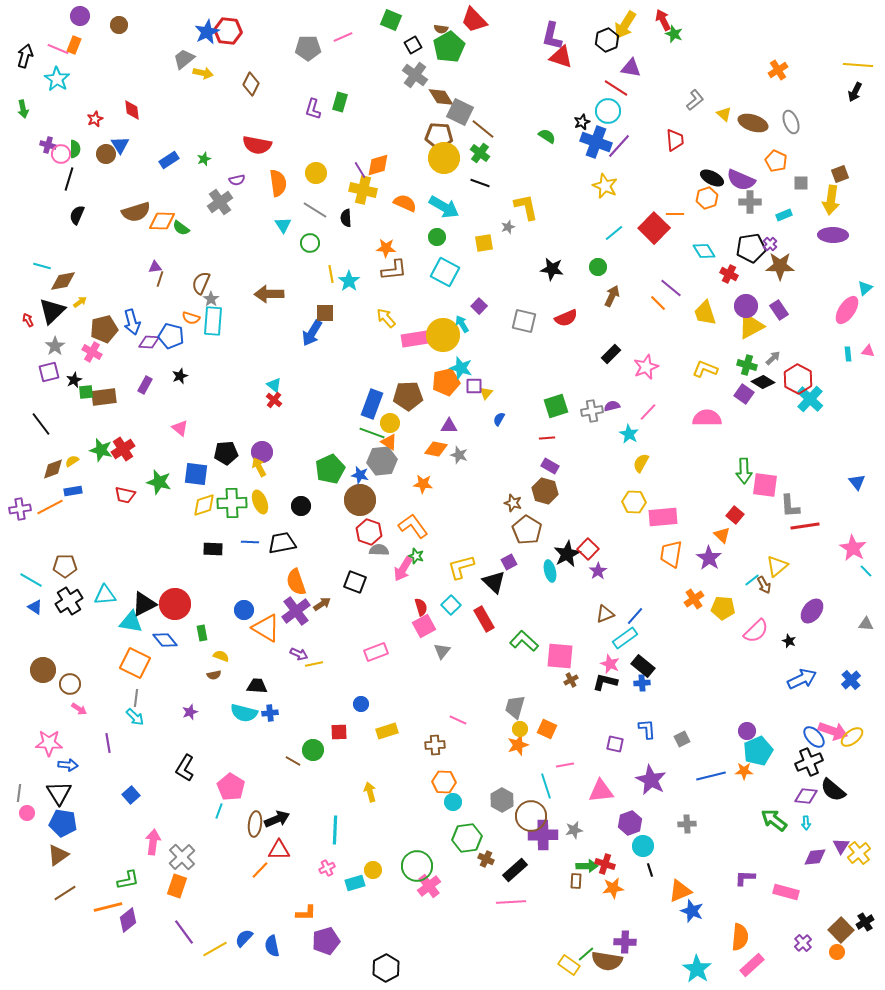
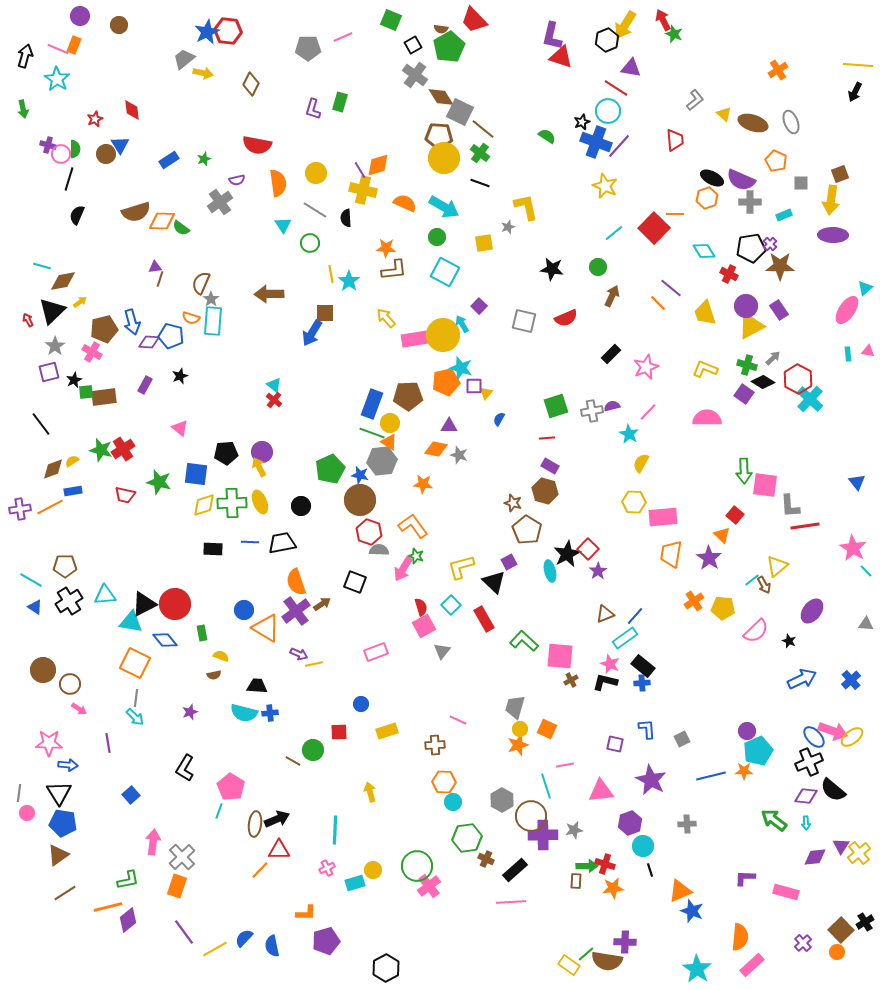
orange cross at (694, 599): moved 2 px down
